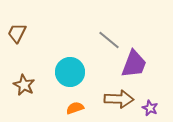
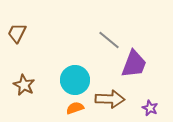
cyan circle: moved 5 px right, 8 px down
brown arrow: moved 9 px left
